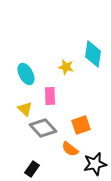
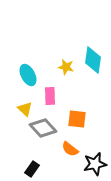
cyan diamond: moved 6 px down
cyan ellipse: moved 2 px right, 1 px down
orange square: moved 4 px left, 6 px up; rotated 24 degrees clockwise
